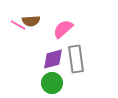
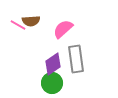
purple diamond: moved 5 px down; rotated 20 degrees counterclockwise
